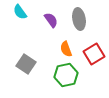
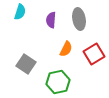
cyan semicircle: rotated 126 degrees counterclockwise
purple semicircle: rotated 140 degrees counterclockwise
orange semicircle: rotated 133 degrees counterclockwise
green hexagon: moved 8 px left, 7 px down
